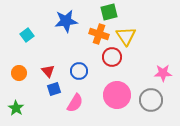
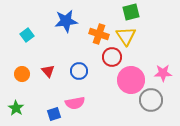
green square: moved 22 px right
orange circle: moved 3 px right, 1 px down
blue square: moved 25 px down
pink circle: moved 14 px right, 15 px up
pink semicircle: rotated 48 degrees clockwise
